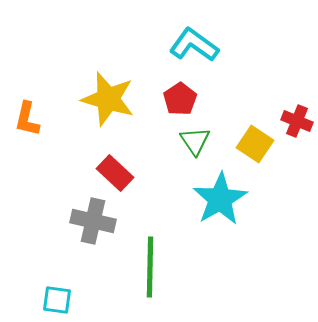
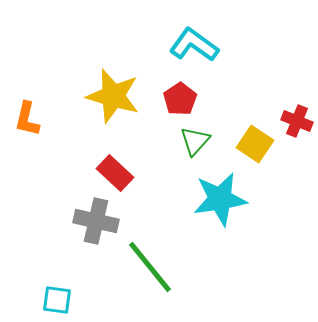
yellow star: moved 5 px right, 3 px up
green triangle: rotated 16 degrees clockwise
cyan star: rotated 22 degrees clockwise
gray cross: moved 3 px right
green line: rotated 40 degrees counterclockwise
